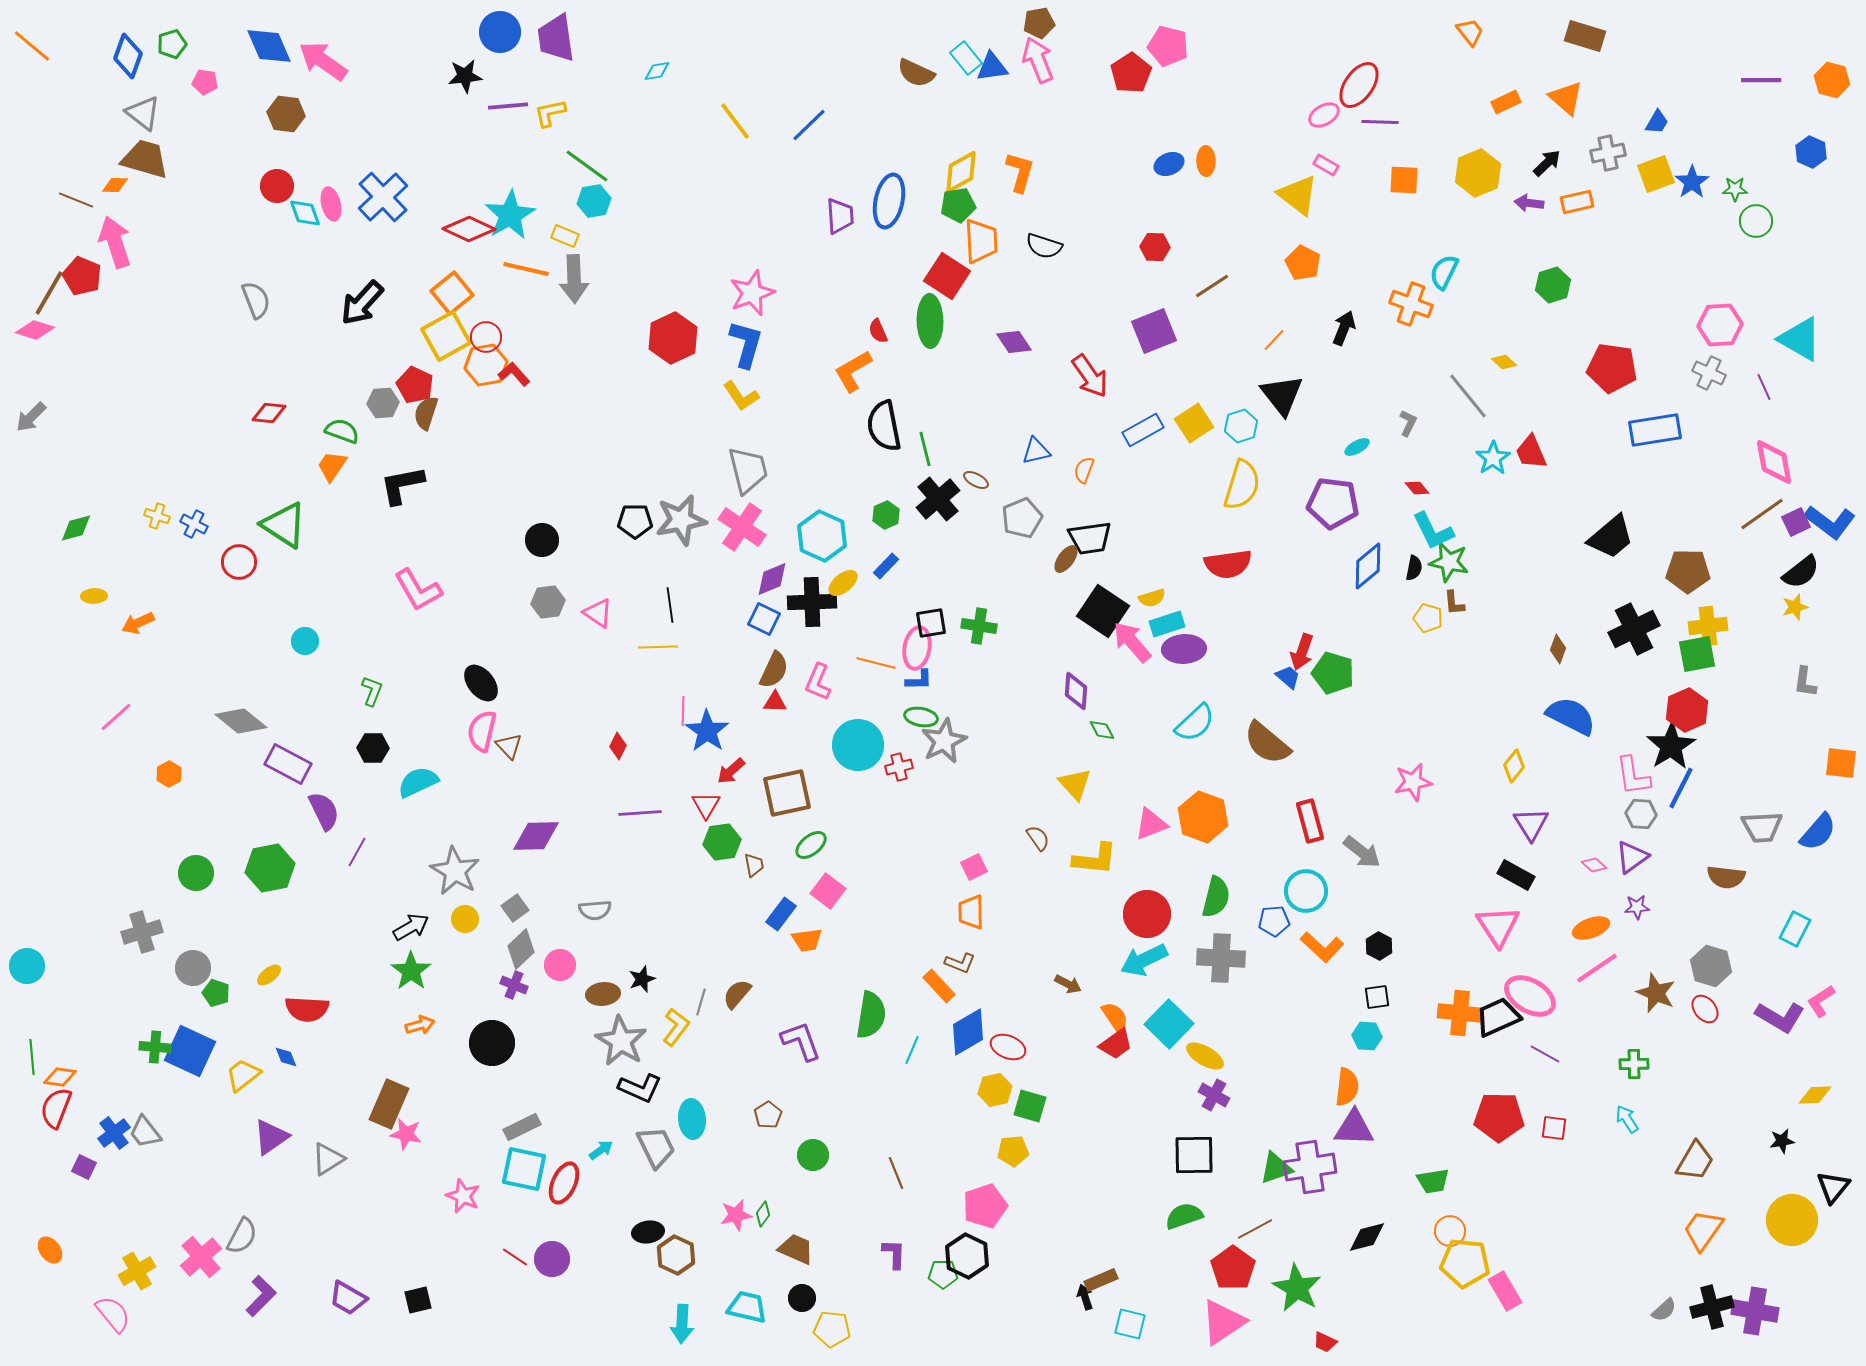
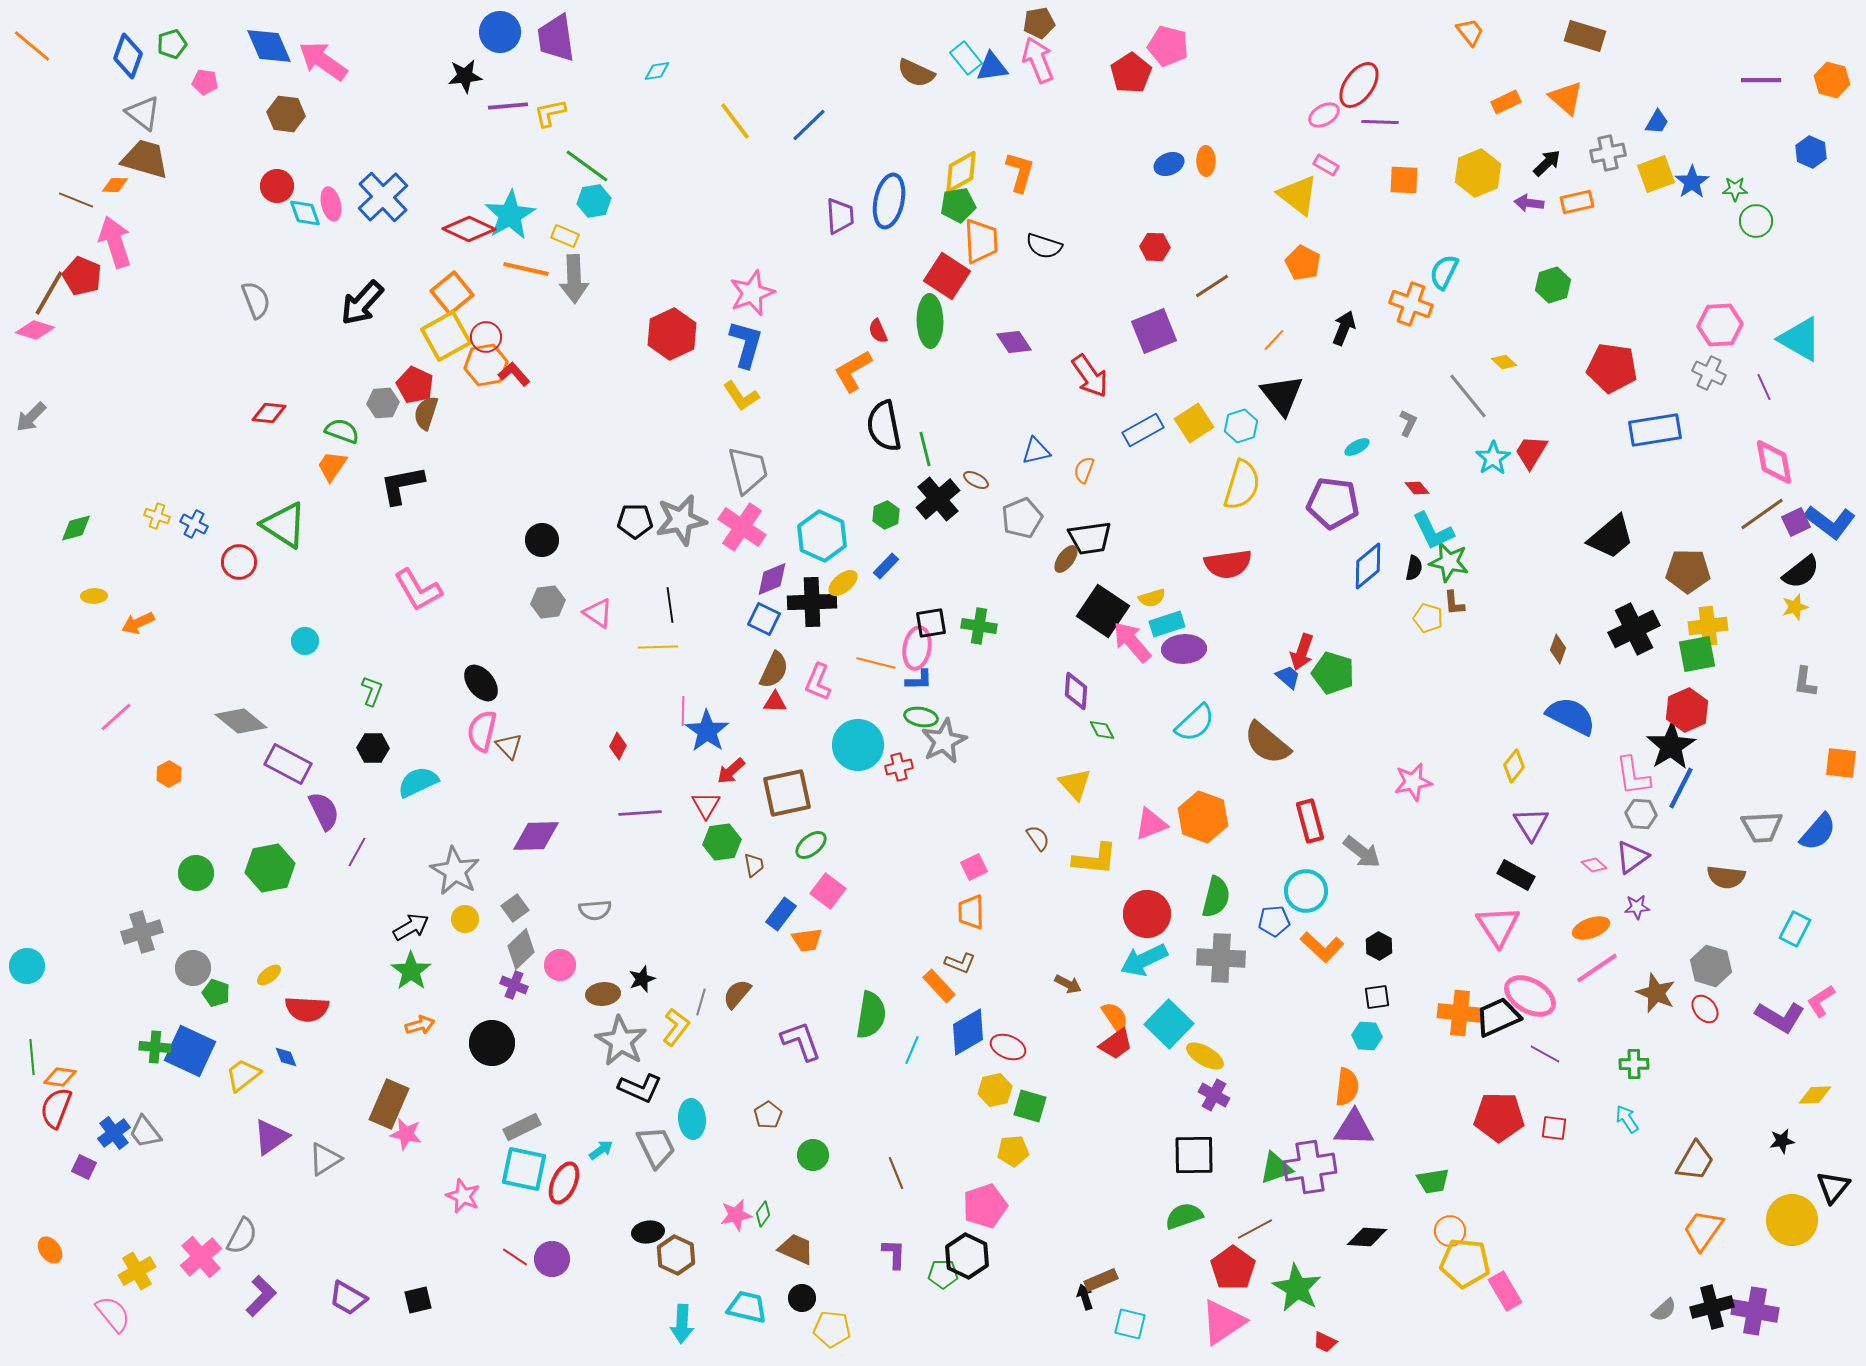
red hexagon at (673, 338): moved 1 px left, 4 px up
red trapezoid at (1531, 452): rotated 54 degrees clockwise
gray triangle at (328, 1159): moved 3 px left
black diamond at (1367, 1237): rotated 18 degrees clockwise
